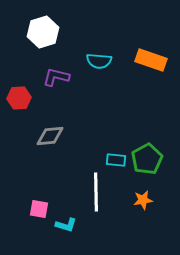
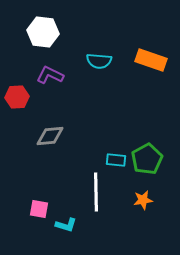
white hexagon: rotated 24 degrees clockwise
purple L-shape: moved 6 px left, 2 px up; rotated 12 degrees clockwise
red hexagon: moved 2 px left, 1 px up
